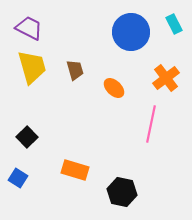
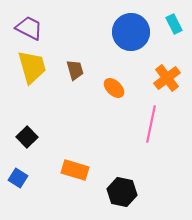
orange cross: moved 1 px right
